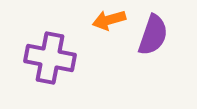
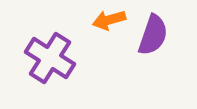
purple cross: rotated 21 degrees clockwise
